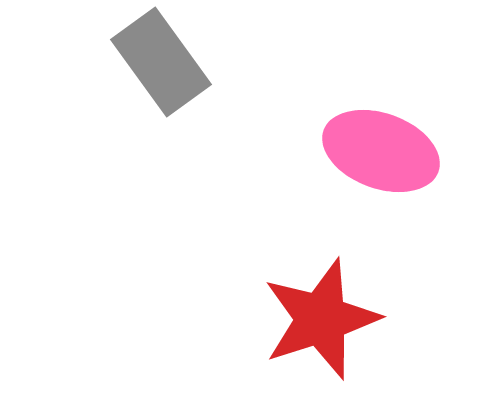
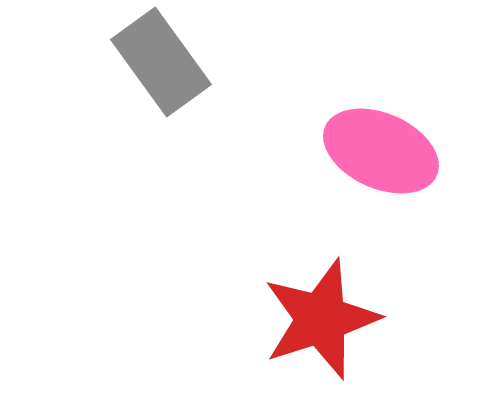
pink ellipse: rotated 4 degrees clockwise
